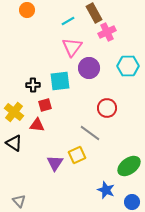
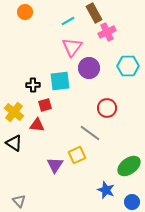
orange circle: moved 2 px left, 2 px down
purple triangle: moved 2 px down
